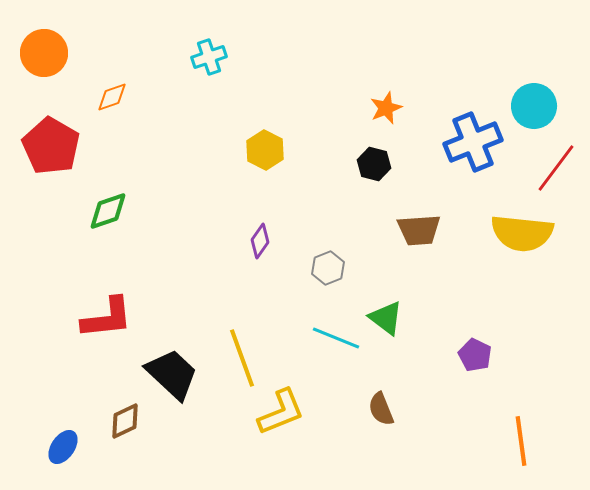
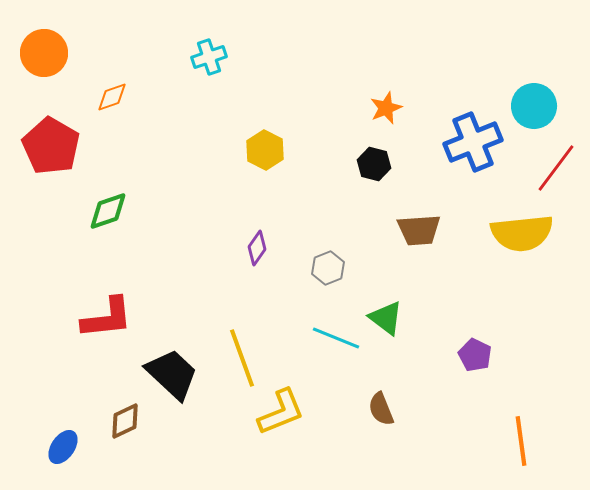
yellow semicircle: rotated 12 degrees counterclockwise
purple diamond: moved 3 px left, 7 px down
